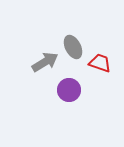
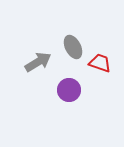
gray arrow: moved 7 px left
